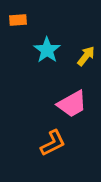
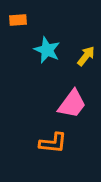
cyan star: rotated 12 degrees counterclockwise
pink trapezoid: rotated 24 degrees counterclockwise
orange L-shape: rotated 32 degrees clockwise
